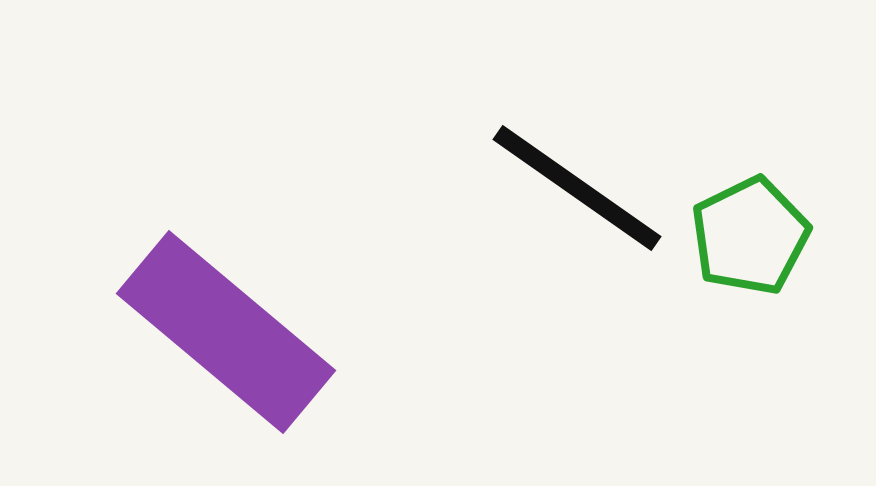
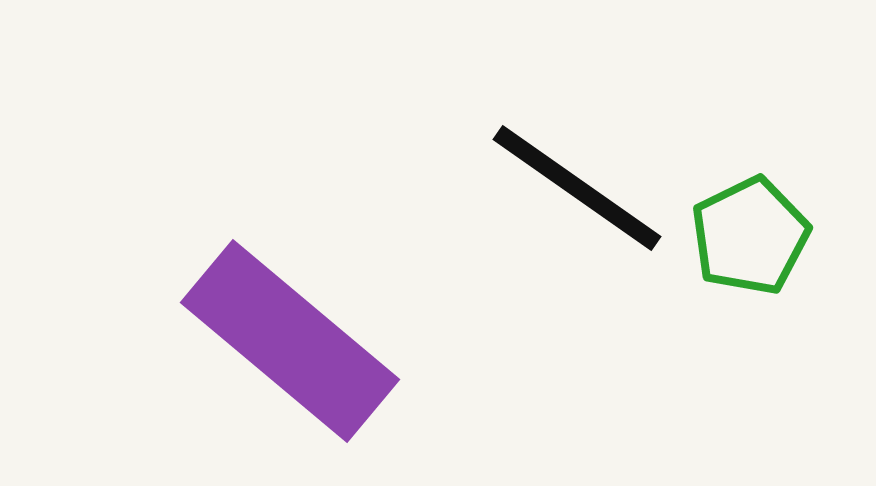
purple rectangle: moved 64 px right, 9 px down
